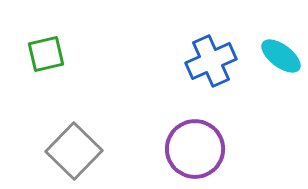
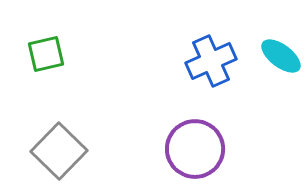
gray square: moved 15 px left
